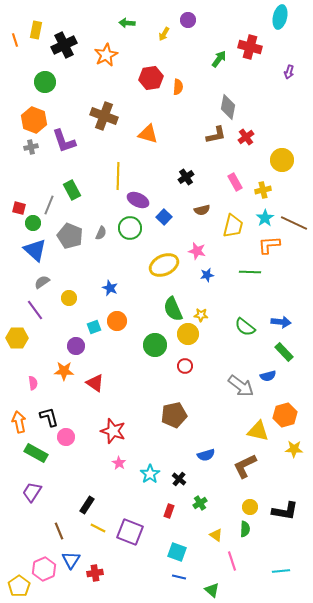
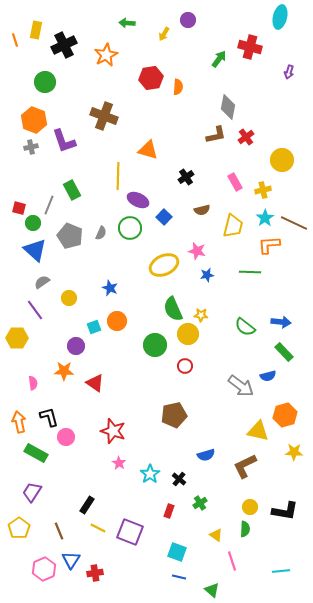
orange triangle at (148, 134): moved 16 px down
yellow star at (294, 449): moved 3 px down
yellow pentagon at (19, 586): moved 58 px up
